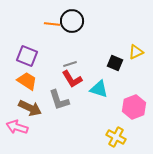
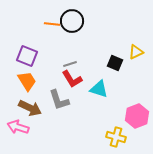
orange trapezoid: rotated 25 degrees clockwise
pink hexagon: moved 3 px right, 9 px down
pink arrow: moved 1 px right
yellow cross: rotated 12 degrees counterclockwise
